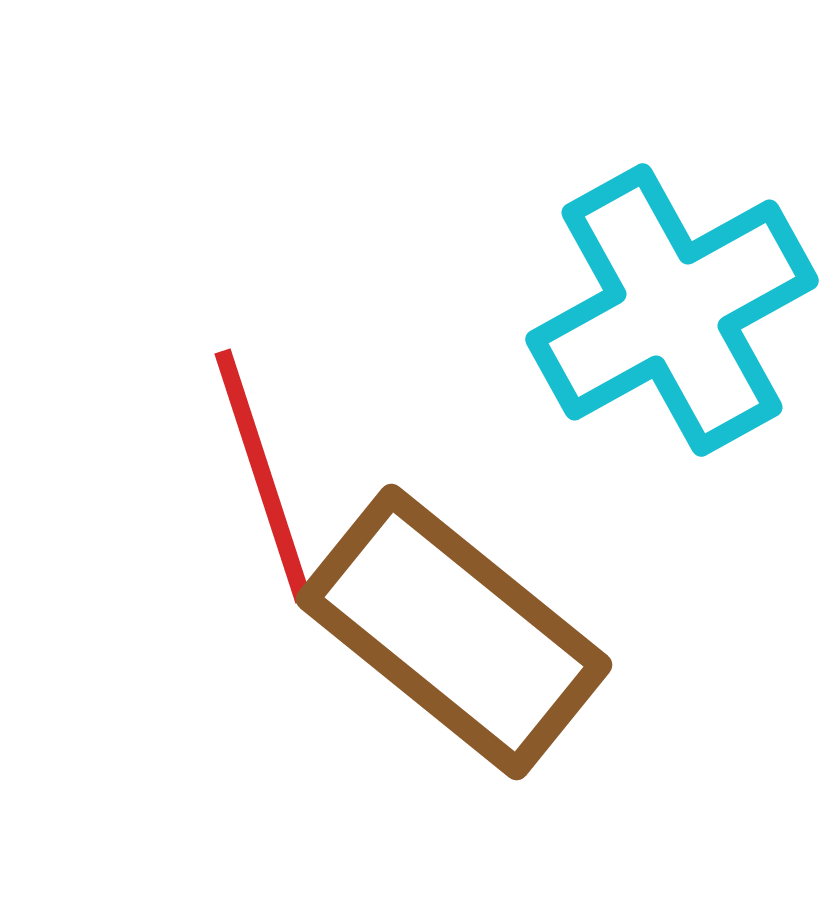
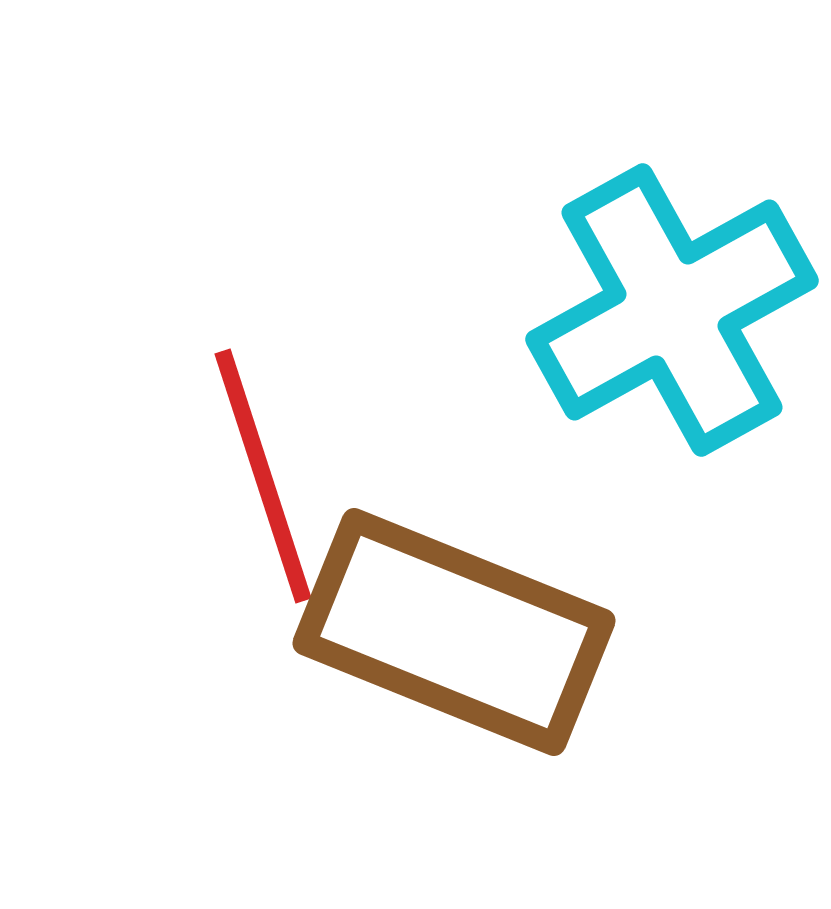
brown rectangle: rotated 17 degrees counterclockwise
